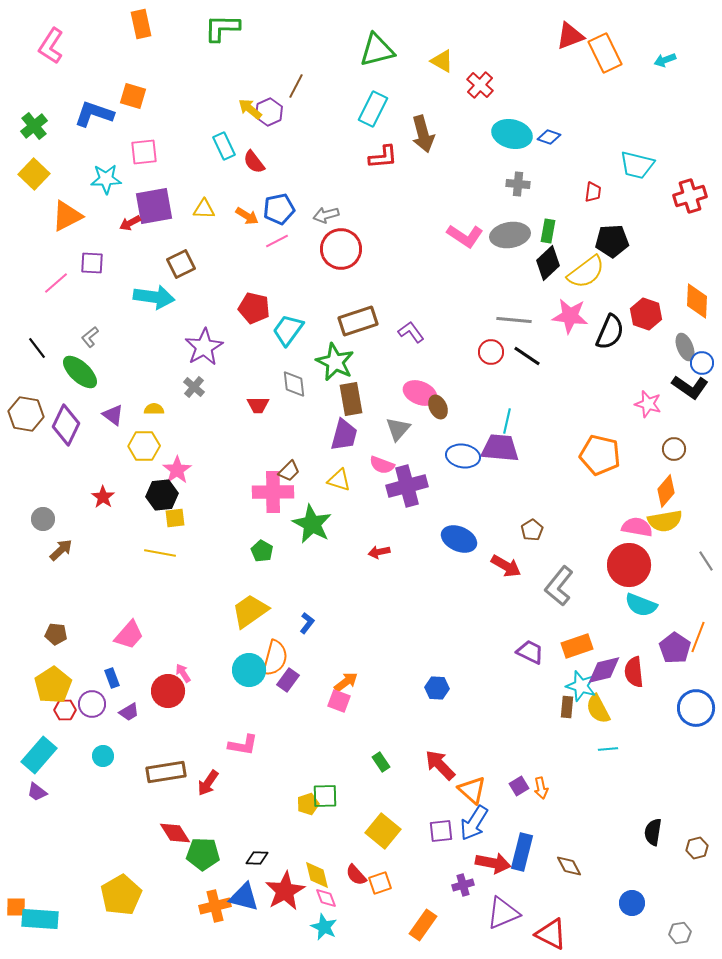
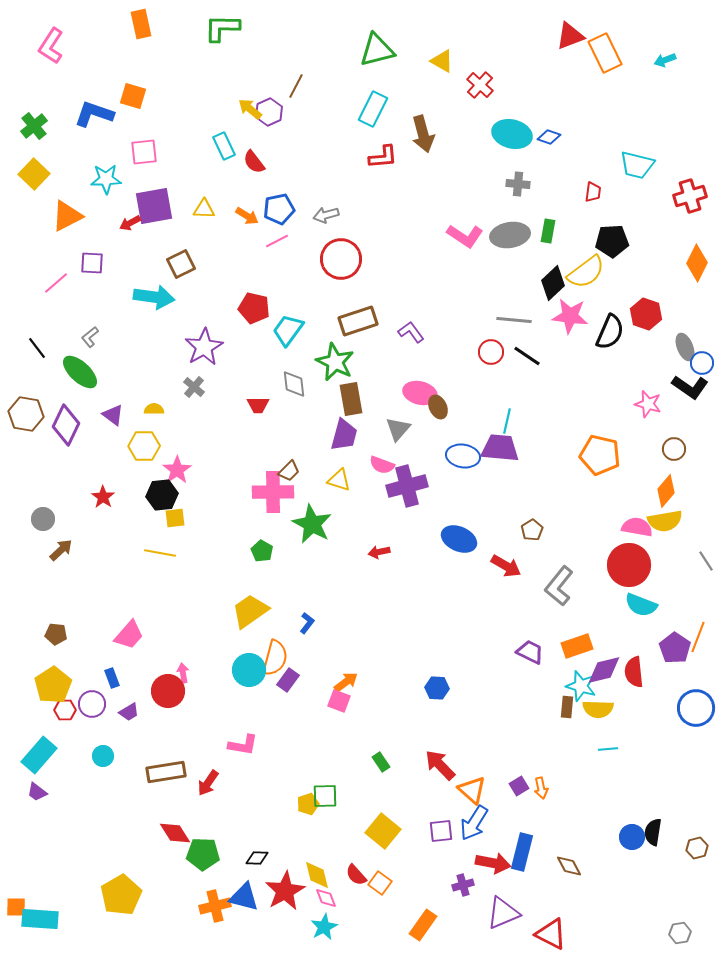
red circle at (341, 249): moved 10 px down
black diamond at (548, 263): moved 5 px right, 20 px down
orange diamond at (697, 301): moved 38 px up; rotated 24 degrees clockwise
pink ellipse at (420, 393): rotated 8 degrees counterclockwise
pink arrow at (183, 673): rotated 24 degrees clockwise
yellow semicircle at (598, 709): rotated 60 degrees counterclockwise
orange square at (380, 883): rotated 35 degrees counterclockwise
blue circle at (632, 903): moved 66 px up
cyan star at (324, 927): rotated 20 degrees clockwise
